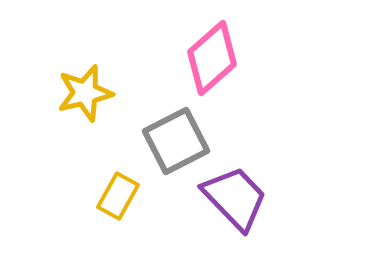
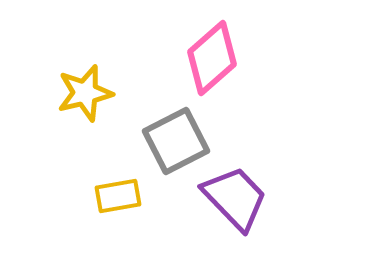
yellow rectangle: rotated 51 degrees clockwise
